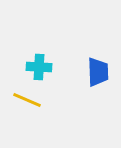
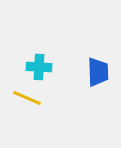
yellow line: moved 2 px up
